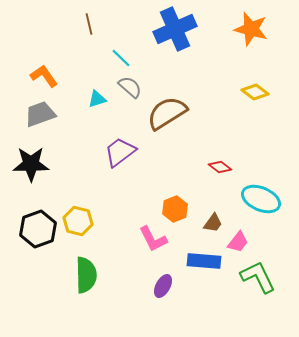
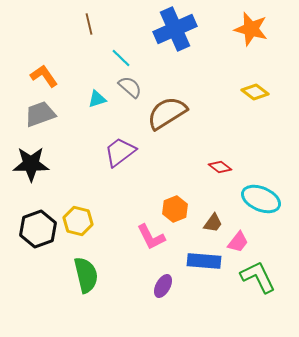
pink L-shape: moved 2 px left, 2 px up
green semicircle: rotated 12 degrees counterclockwise
